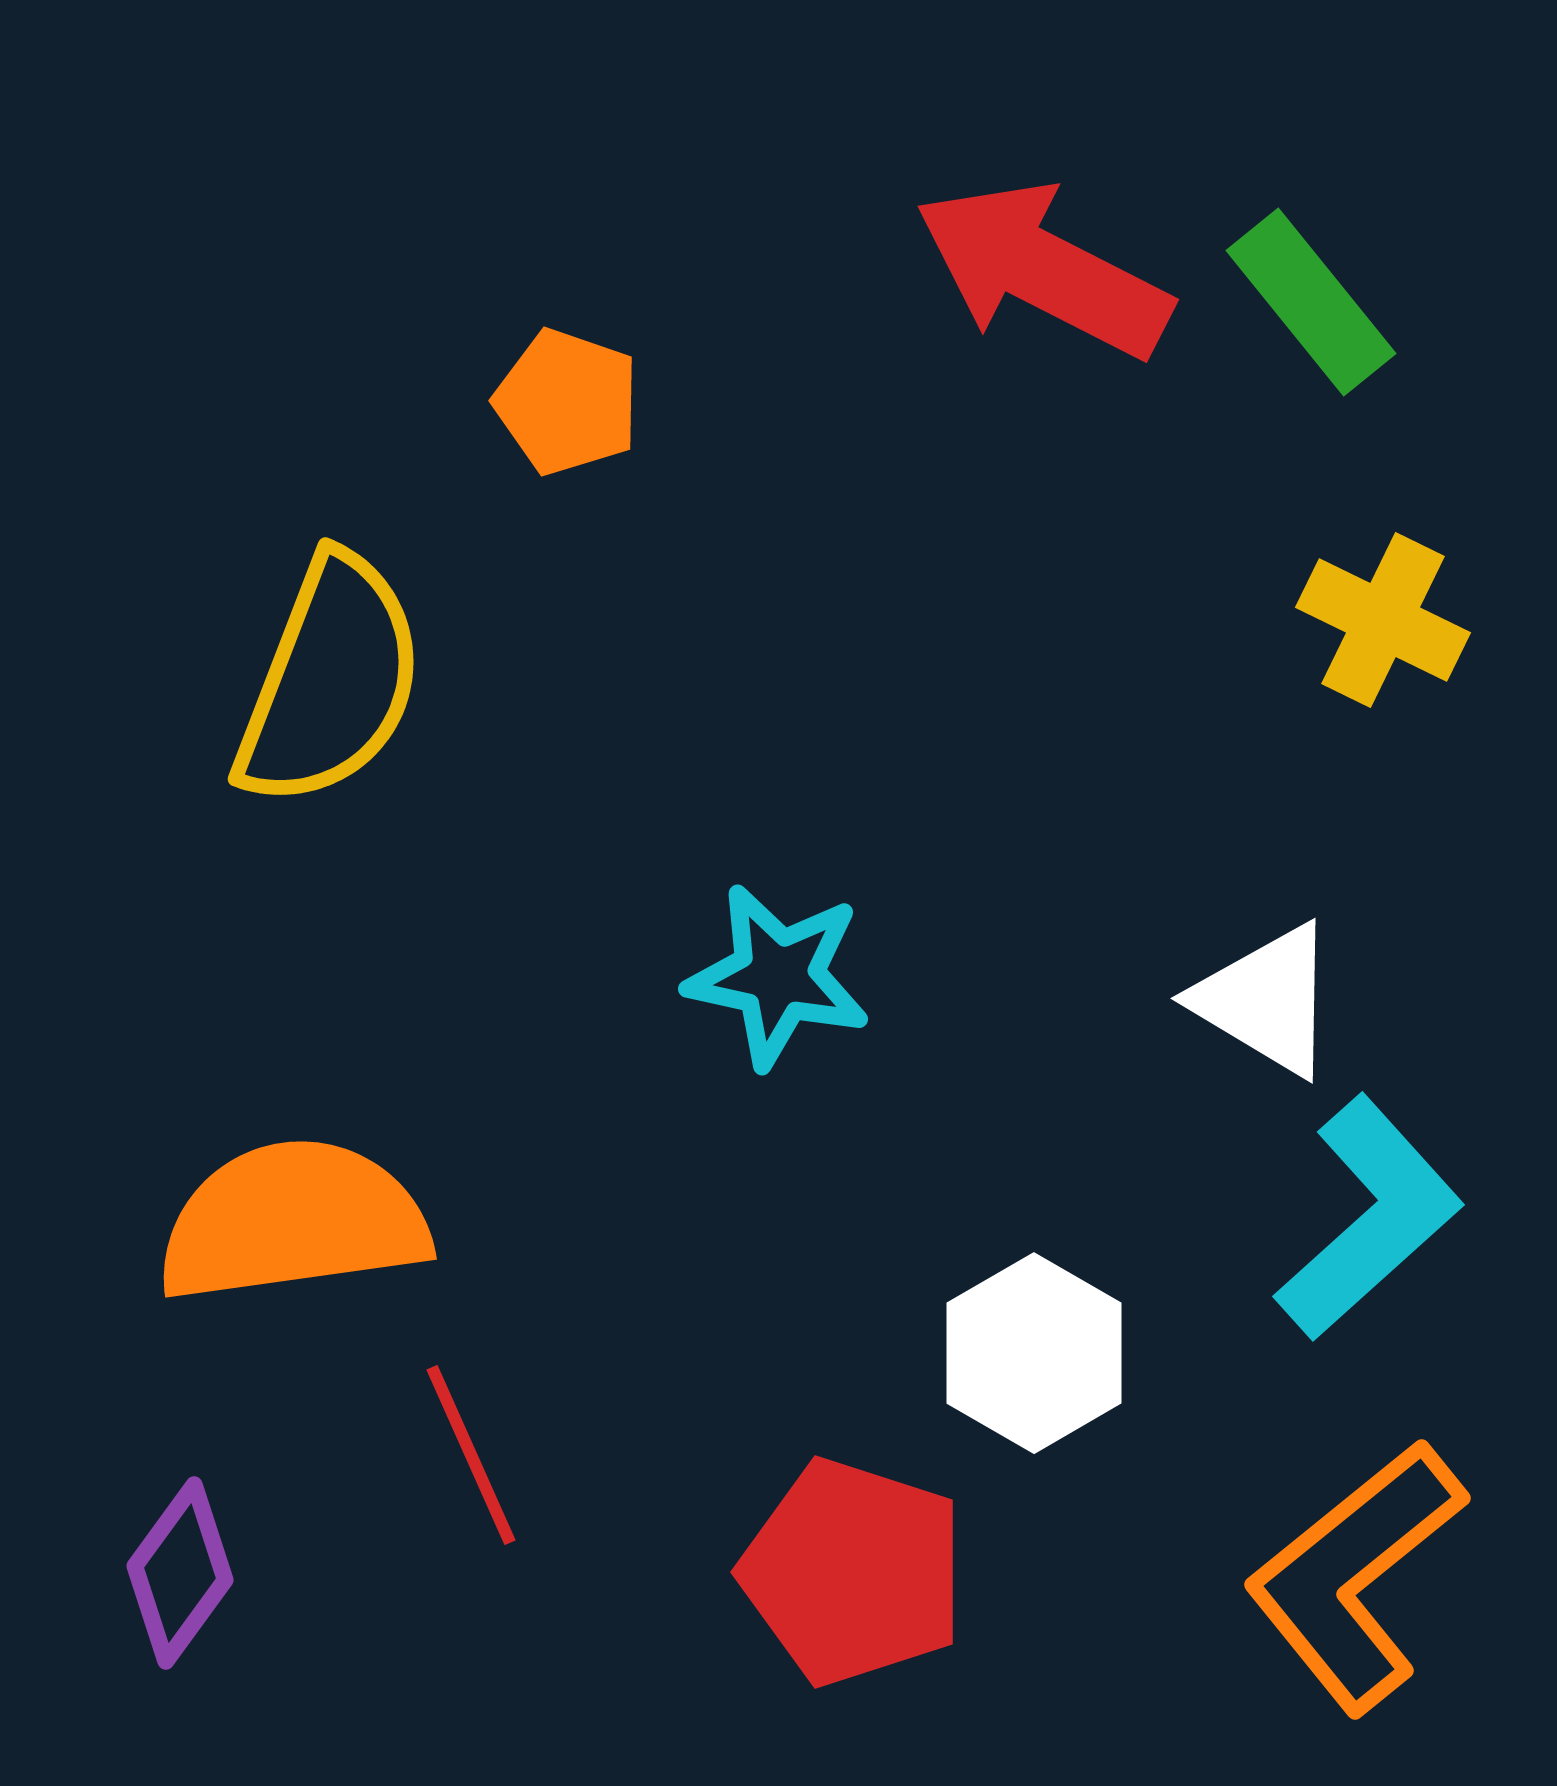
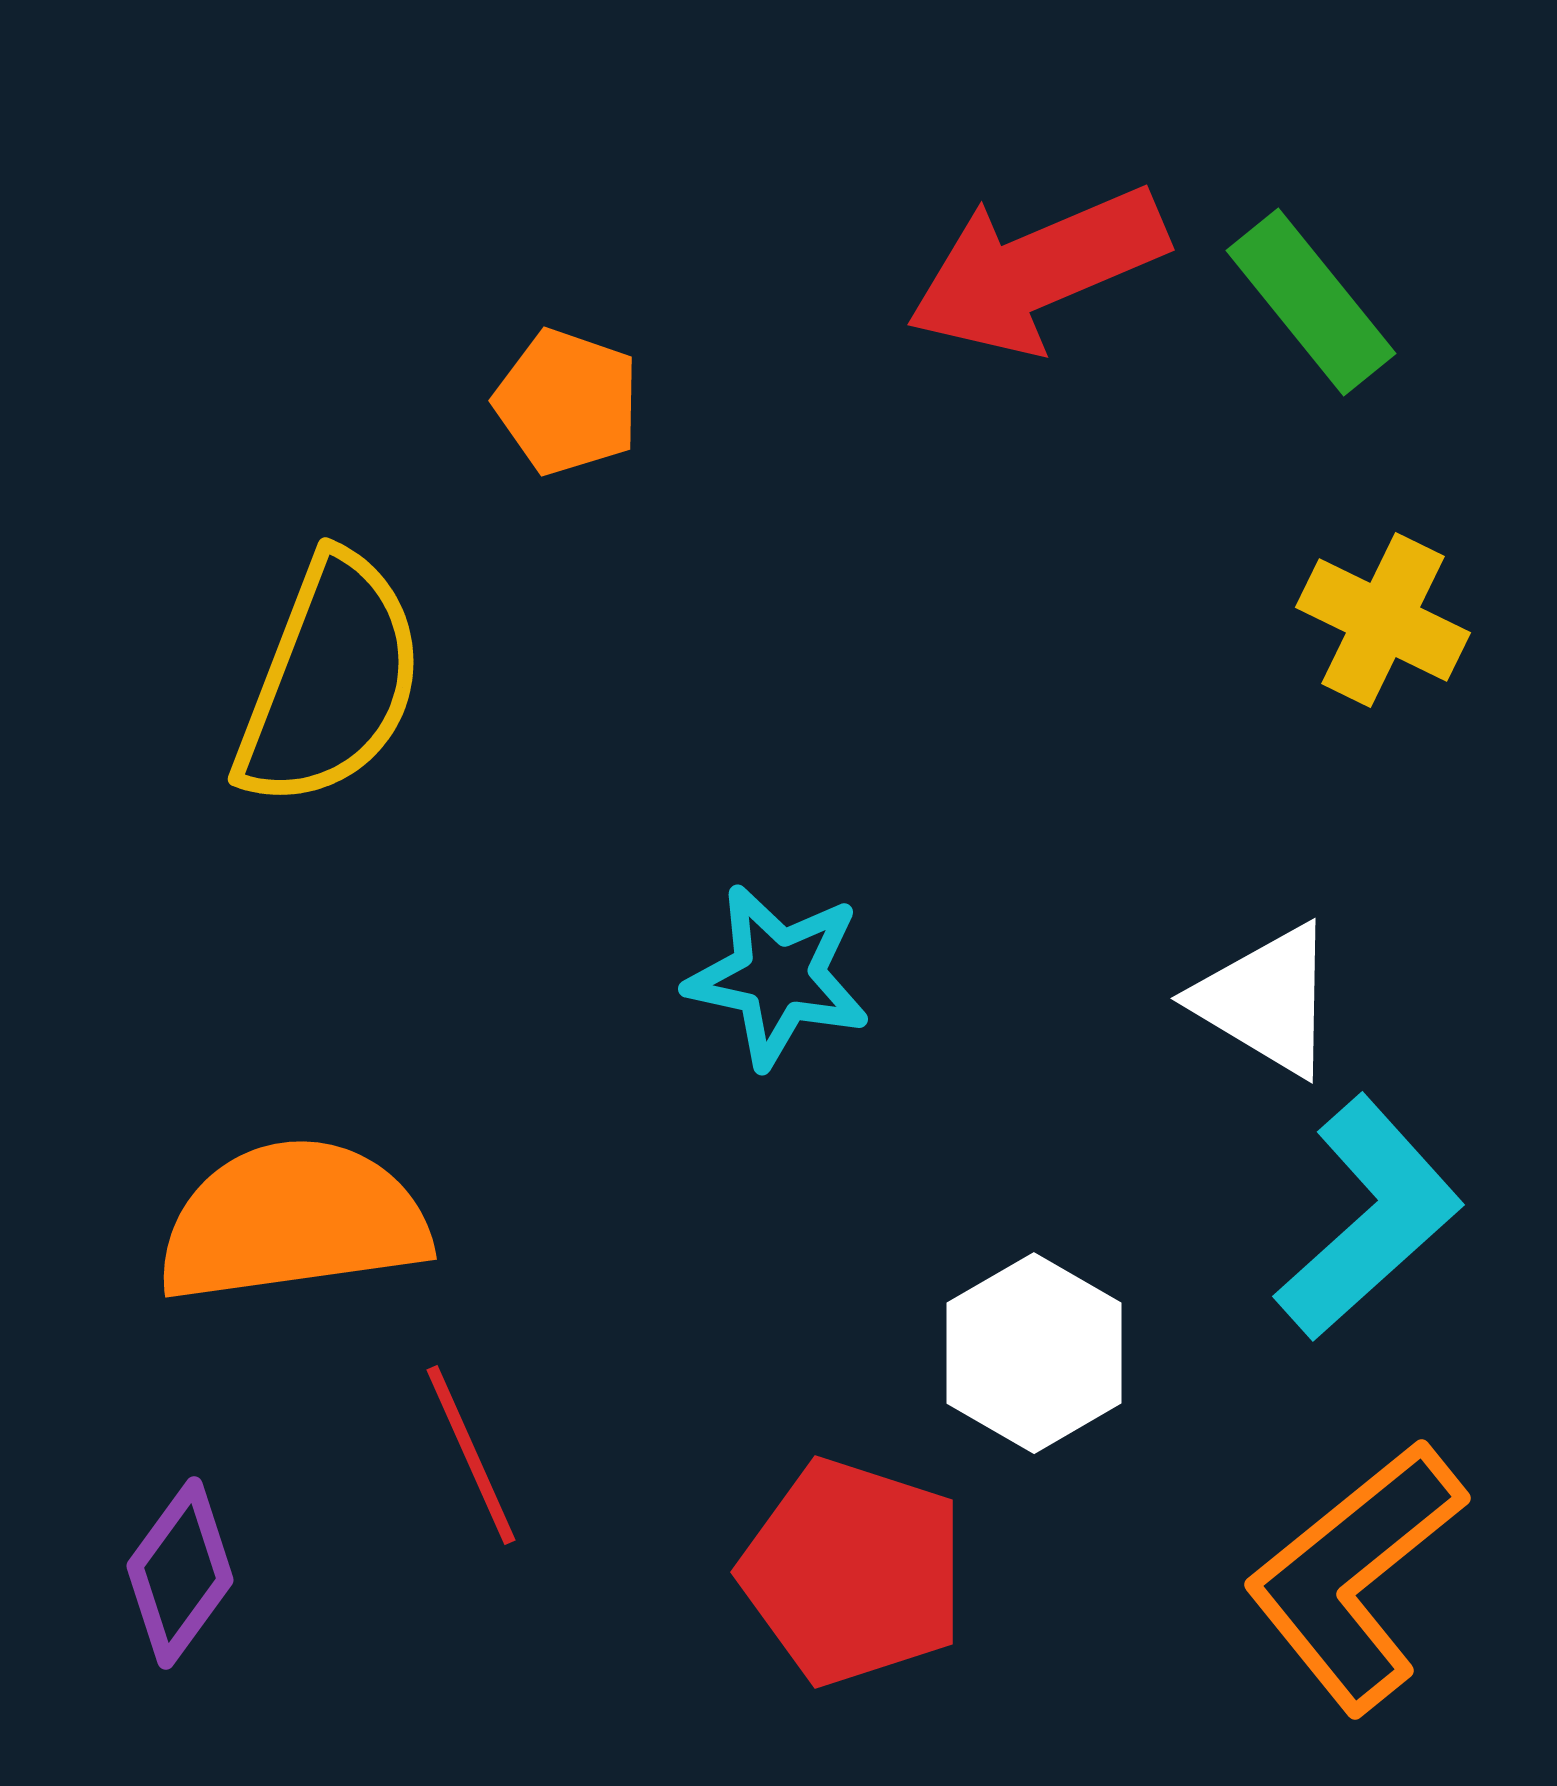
red arrow: moved 6 px left; rotated 50 degrees counterclockwise
